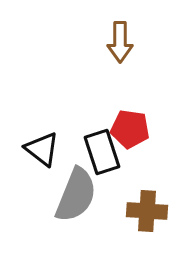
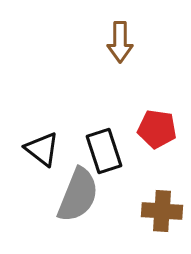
red pentagon: moved 27 px right
black rectangle: moved 2 px right, 1 px up
gray semicircle: moved 2 px right
brown cross: moved 15 px right
